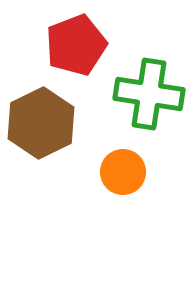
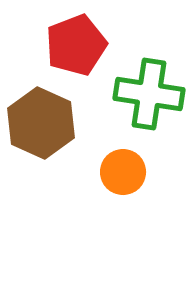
brown hexagon: rotated 10 degrees counterclockwise
